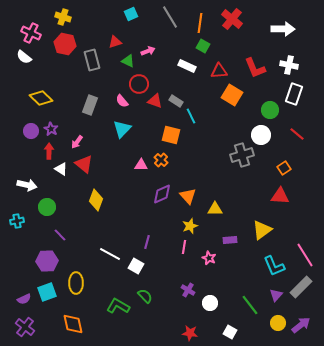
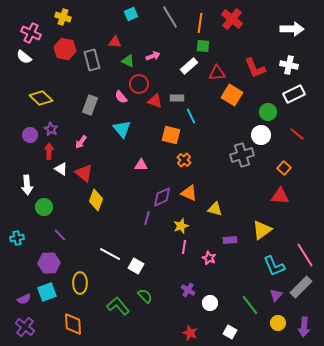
white arrow at (283, 29): moved 9 px right
red triangle at (115, 42): rotated 24 degrees clockwise
red hexagon at (65, 44): moved 5 px down
green square at (203, 46): rotated 24 degrees counterclockwise
pink arrow at (148, 51): moved 5 px right, 5 px down
white rectangle at (187, 66): moved 2 px right; rotated 66 degrees counterclockwise
red triangle at (219, 71): moved 2 px left, 2 px down
white rectangle at (294, 94): rotated 45 degrees clockwise
pink semicircle at (122, 101): moved 1 px left, 4 px up
gray rectangle at (176, 101): moved 1 px right, 3 px up; rotated 32 degrees counterclockwise
green circle at (270, 110): moved 2 px left, 2 px down
cyan triangle at (122, 129): rotated 24 degrees counterclockwise
purple circle at (31, 131): moved 1 px left, 4 px down
pink arrow at (77, 142): moved 4 px right
orange cross at (161, 160): moved 23 px right
red triangle at (84, 164): moved 9 px down
orange square at (284, 168): rotated 16 degrees counterclockwise
white arrow at (27, 185): rotated 72 degrees clockwise
purple diamond at (162, 194): moved 3 px down
orange triangle at (188, 196): moved 1 px right, 3 px up; rotated 24 degrees counterclockwise
green circle at (47, 207): moved 3 px left
yellow triangle at (215, 209): rotated 14 degrees clockwise
cyan cross at (17, 221): moved 17 px down
yellow star at (190, 226): moved 9 px left
purple line at (147, 242): moved 24 px up
purple hexagon at (47, 261): moved 2 px right, 2 px down
yellow ellipse at (76, 283): moved 4 px right
green L-shape at (118, 306): rotated 20 degrees clockwise
orange diamond at (73, 324): rotated 10 degrees clockwise
purple arrow at (301, 325): moved 3 px right, 2 px down; rotated 132 degrees clockwise
red star at (190, 333): rotated 14 degrees clockwise
